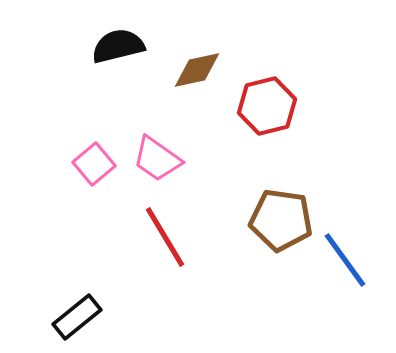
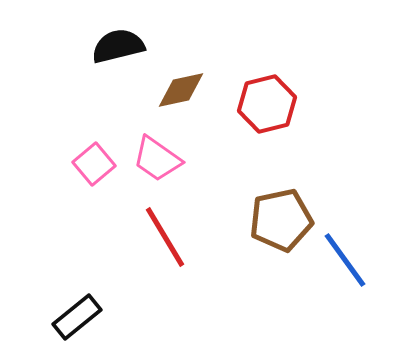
brown diamond: moved 16 px left, 20 px down
red hexagon: moved 2 px up
brown pentagon: rotated 20 degrees counterclockwise
